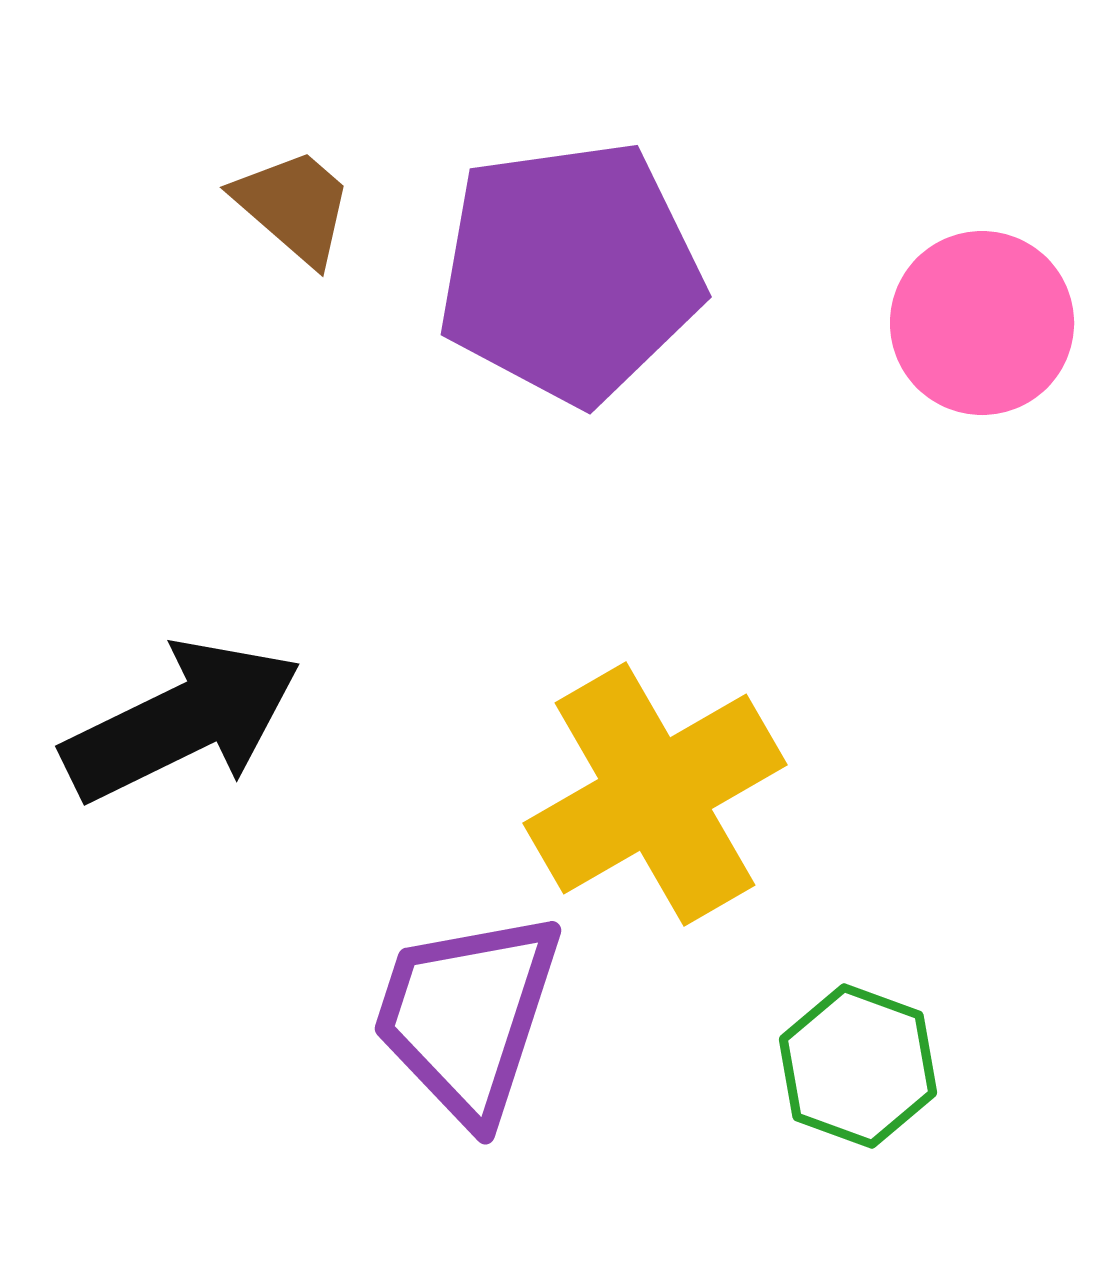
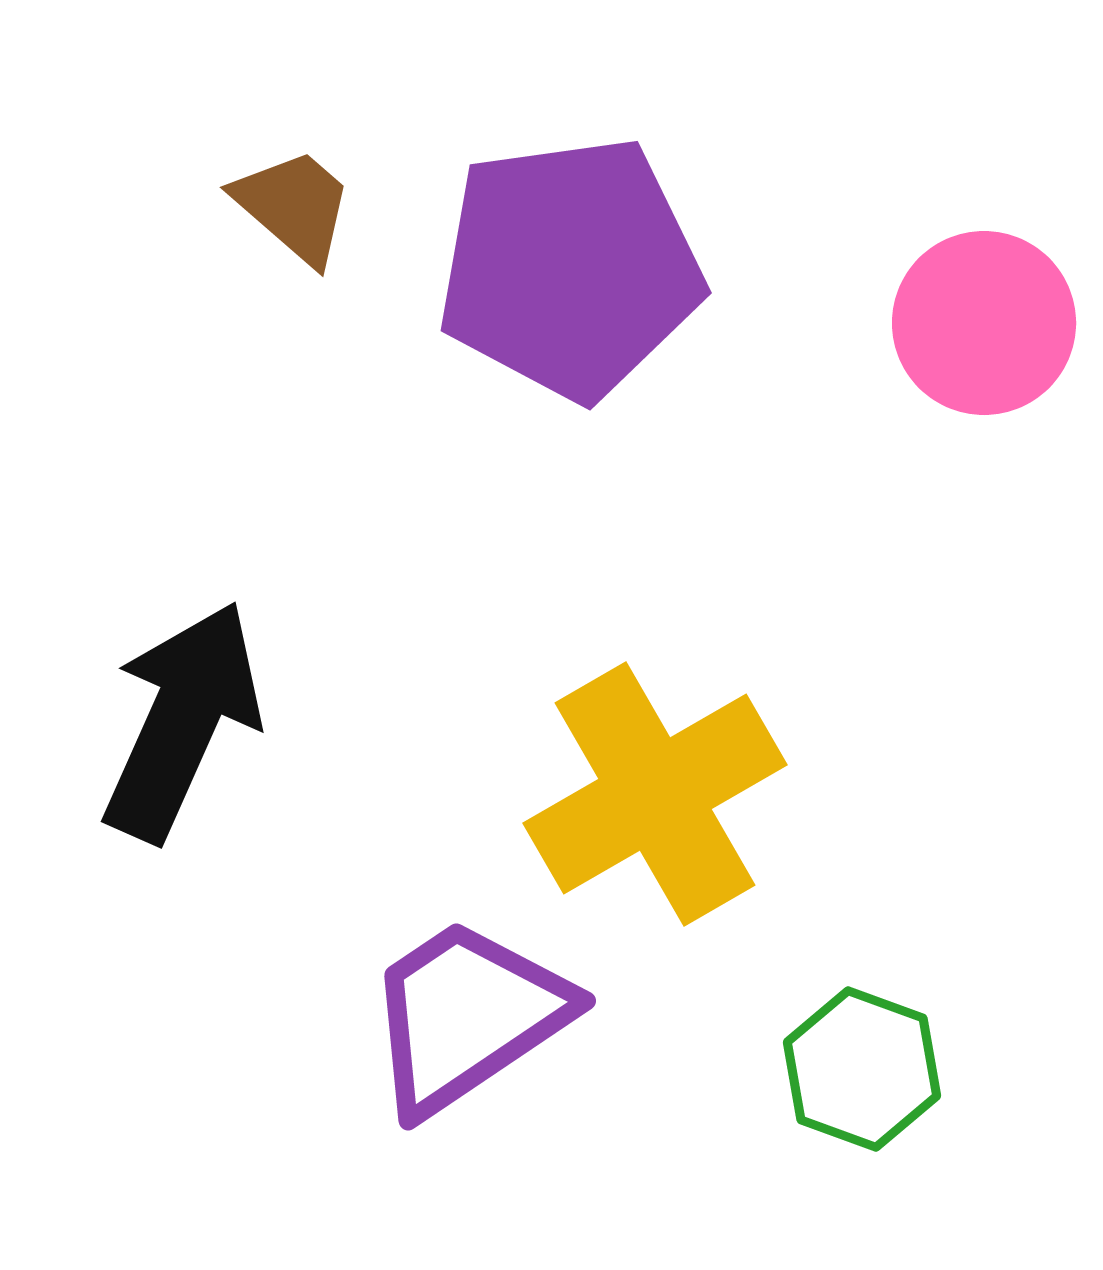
purple pentagon: moved 4 px up
pink circle: moved 2 px right
black arrow: rotated 40 degrees counterclockwise
purple trapezoid: rotated 38 degrees clockwise
green hexagon: moved 4 px right, 3 px down
